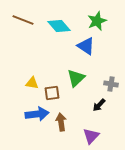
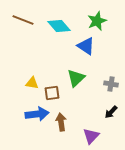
black arrow: moved 12 px right, 7 px down
